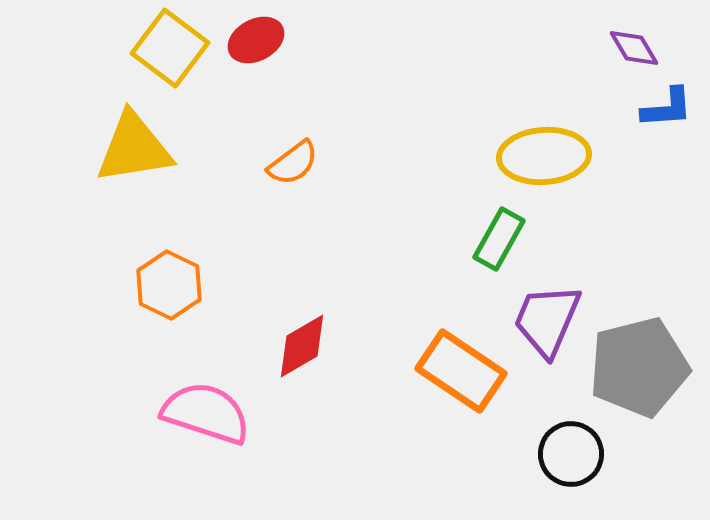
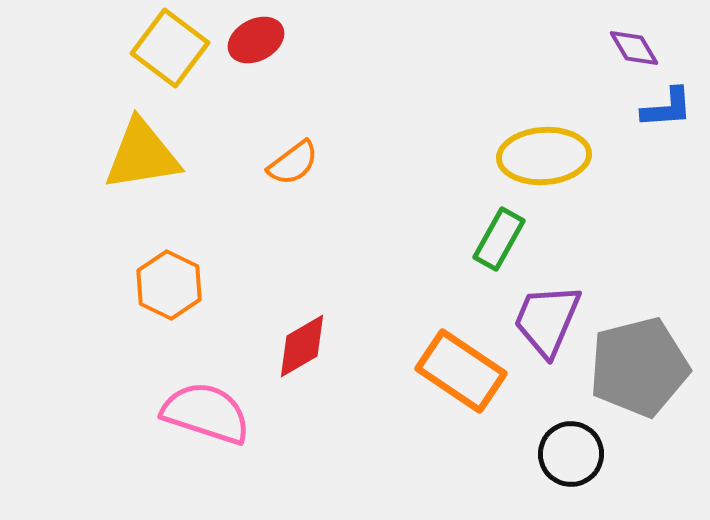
yellow triangle: moved 8 px right, 7 px down
